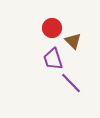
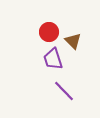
red circle: moved 3 px left, 4 px down
purple line: moved 7 px left, 8 px down
